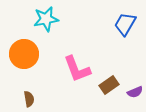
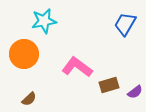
cyan star: moved 2 px left, 2 px down
pink L-shape: moved 2 px up; rotated 148 degrees clockwise
brown rectangle: rotated 18 degrees clockwise
purple semicircle: rotated 14 degrees counterclockwise
brown semicircle: rotated 56 degrees clockwise
